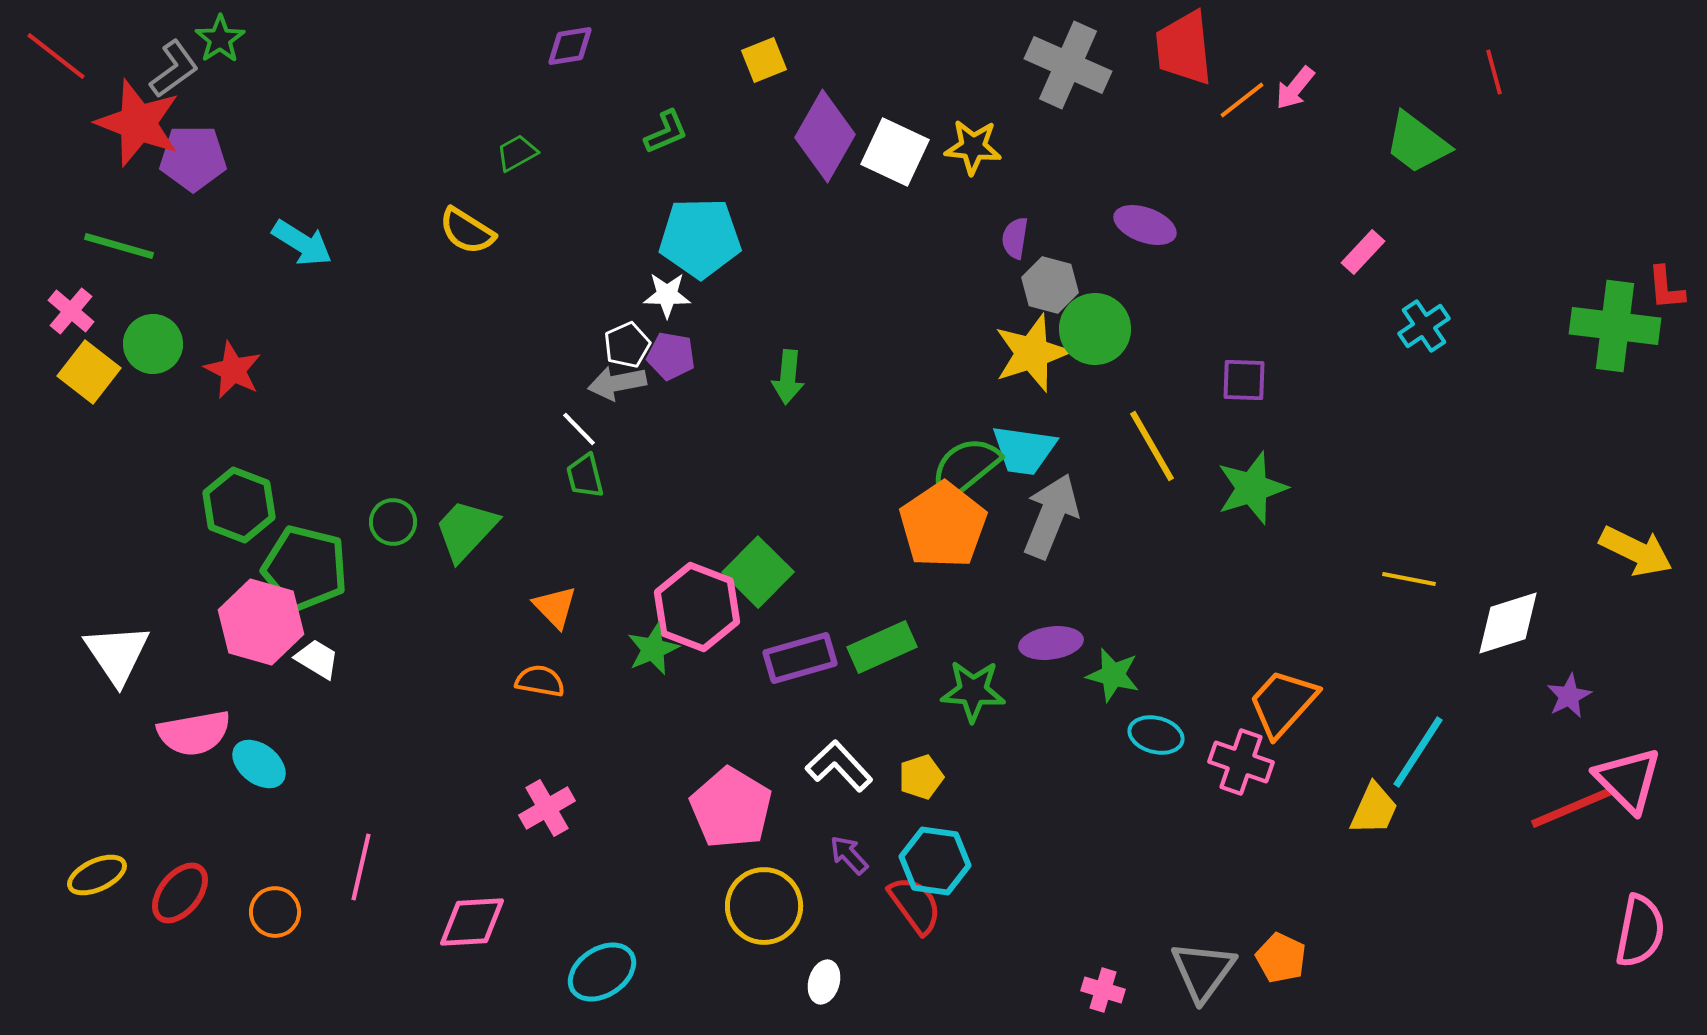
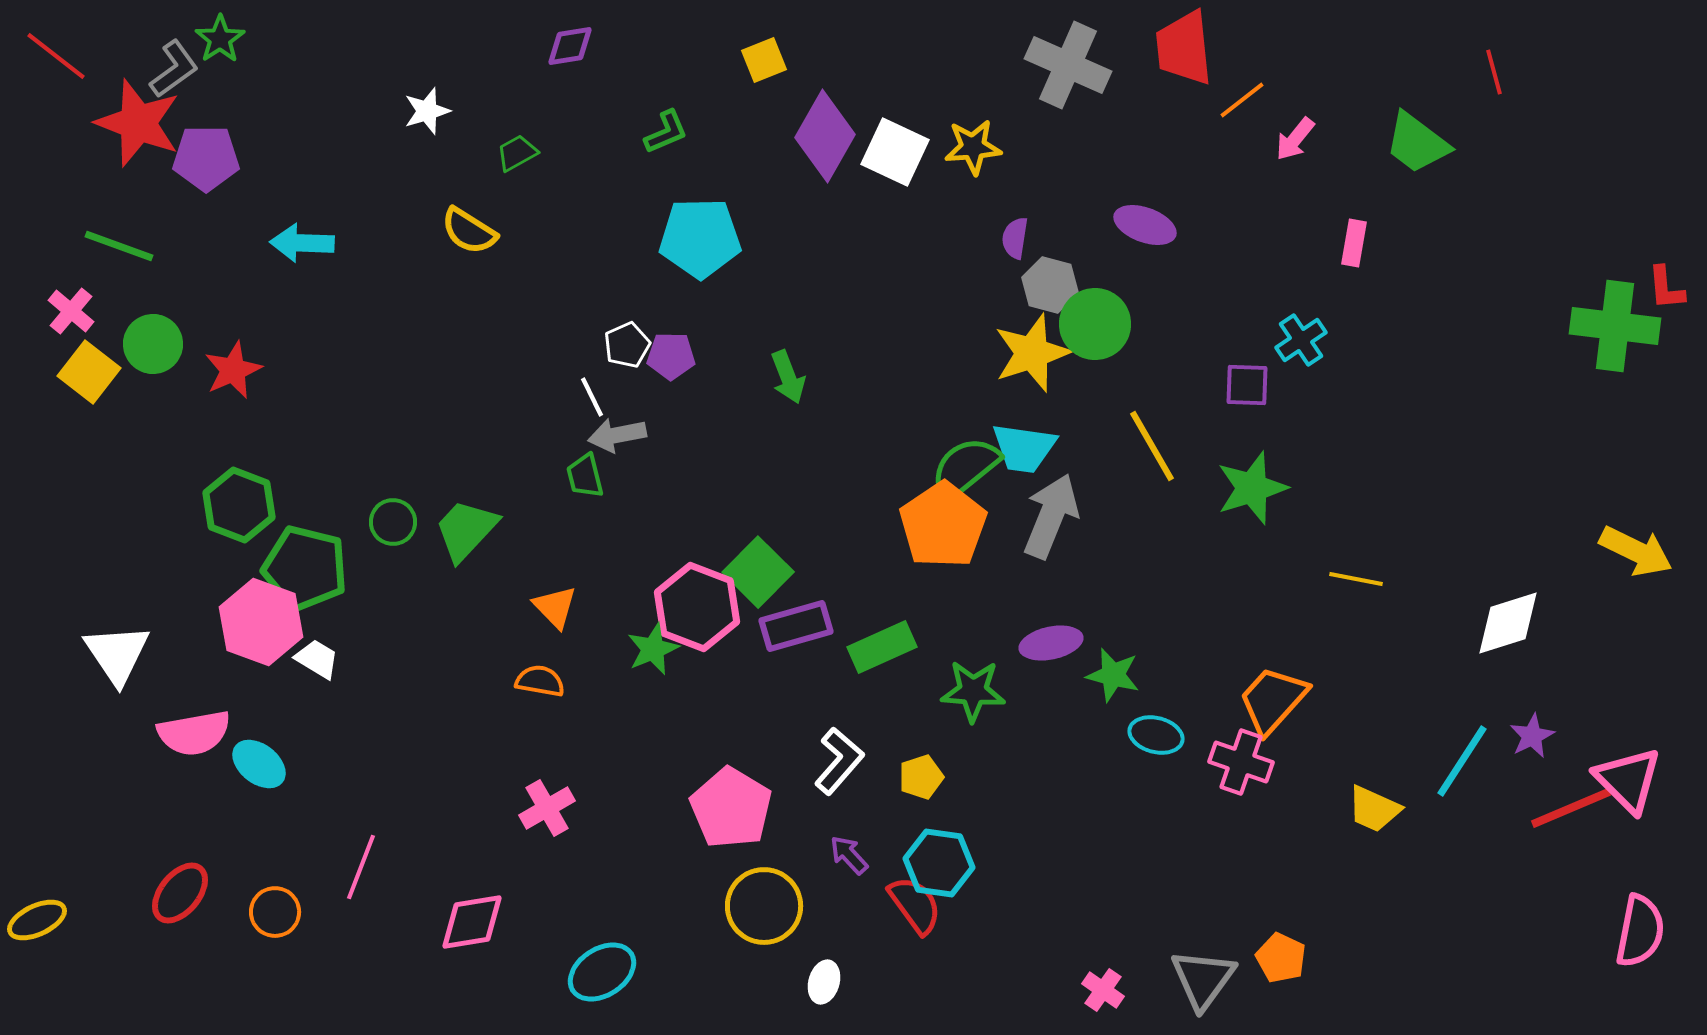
pink arrow at (1295, 88): moved 51 px down
yellow star at (973, 147): rotated 10 degrees counterclockwise
purple pentagon at (193, 158): moved 13 px right
yellow semicircle at (467, 231): moved 2 px right
cyan arrow at (302, 243): rotated 150 degrees clockwise
green line at (119, 246): rotated 4 degrees clockwise
pink rectangle at (1363, 252): moved 9 px left, 9 px up; rotated 33 degrees counterclockwise
white star at (667, 295): moved 240 px left, 184 px up; rotated 18 degrees counterclockwise
cyan cross at (1424, 326): moved 123 px left, 14 px down
green circle at (1095, 329): moved 5 px up
purple pentagon at (671, 356): rotated 9 degrees counterclockwise
red star at (233, 370): rotated 22 degrees clockwise
green arrow at (788, 377): rotated 26 degrees counterclockwise
purple square at (1244, 380): moved 3 px right, 5 px down
gray arrow at (617, 383): moved 52 px down
white line at (579, 429): moved 13 px right, 32 px up; rotated 18 degrees clockwise
cyan trapezoid at (1024, 450): moved 2 px up
yellow line at (1409, 579): moved 53 px left
pink hexagon at (261, 622): rotated 4 degrees clockwise
purple ellipse at (1051, 643): rotated 4 degrees counterclockwise
purple rectangle at (800, 658): moved 4 px left, 32 px up
purple star at (1569, 696): moved 37 px left, 40 px down
orange trapezoid at (1283, 703): moved 10 px left, 3 px up
cyan line at (1418, 752): moved 44 px right, 9 px down
white L-shape at (839, 766): moved 5 px up; rotated 84 degrees clockwise
yellow trapezoid at (1374, 809): rotated 90 degrees clockwise
cyan hexagon at (935, 861): moved 4 px right, 2 px down
pink line at (361, 867): rotated 8 degrees clockwise
yellow ellipse at (97, 875): moved 60 px left, 45 px down
pink diamond at (472, 922): rotated 6 degrees counterclockwise
gray triangle at (1203, 971): moved 8 px down
pink cross at (1103, 990): rotated 18 degrees clockwise
